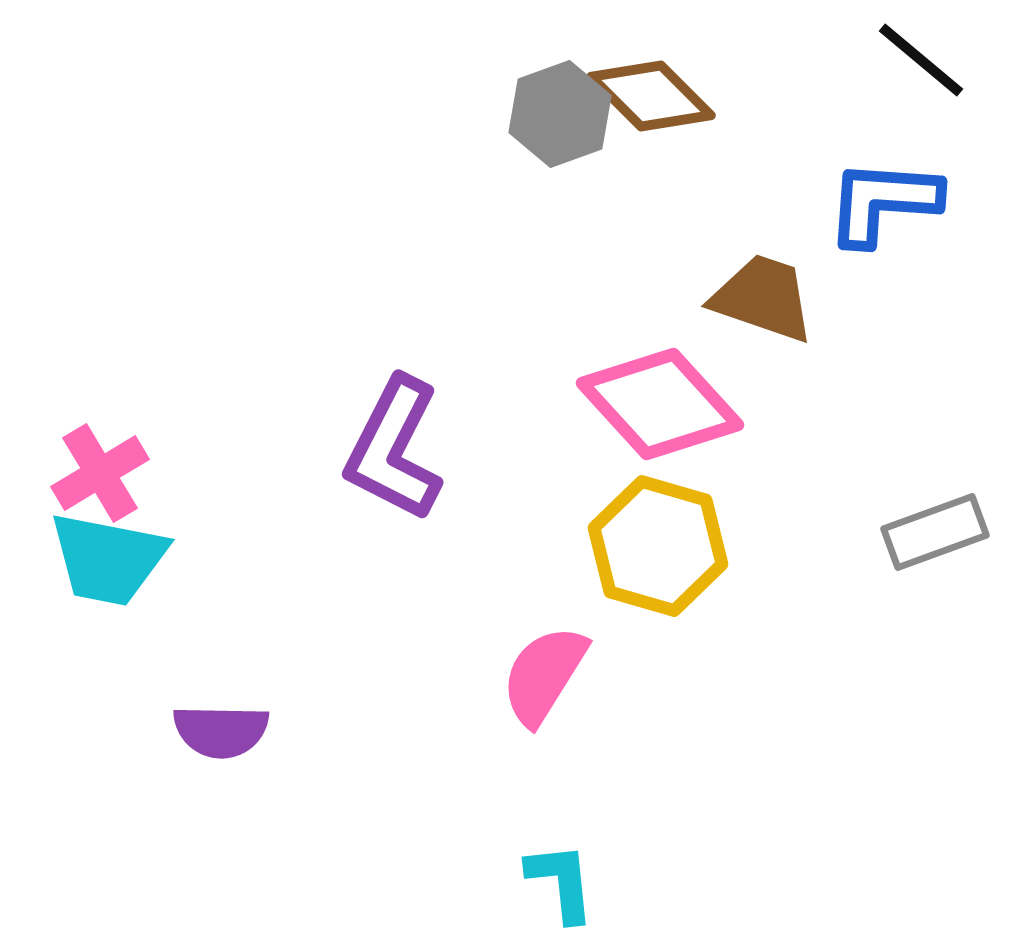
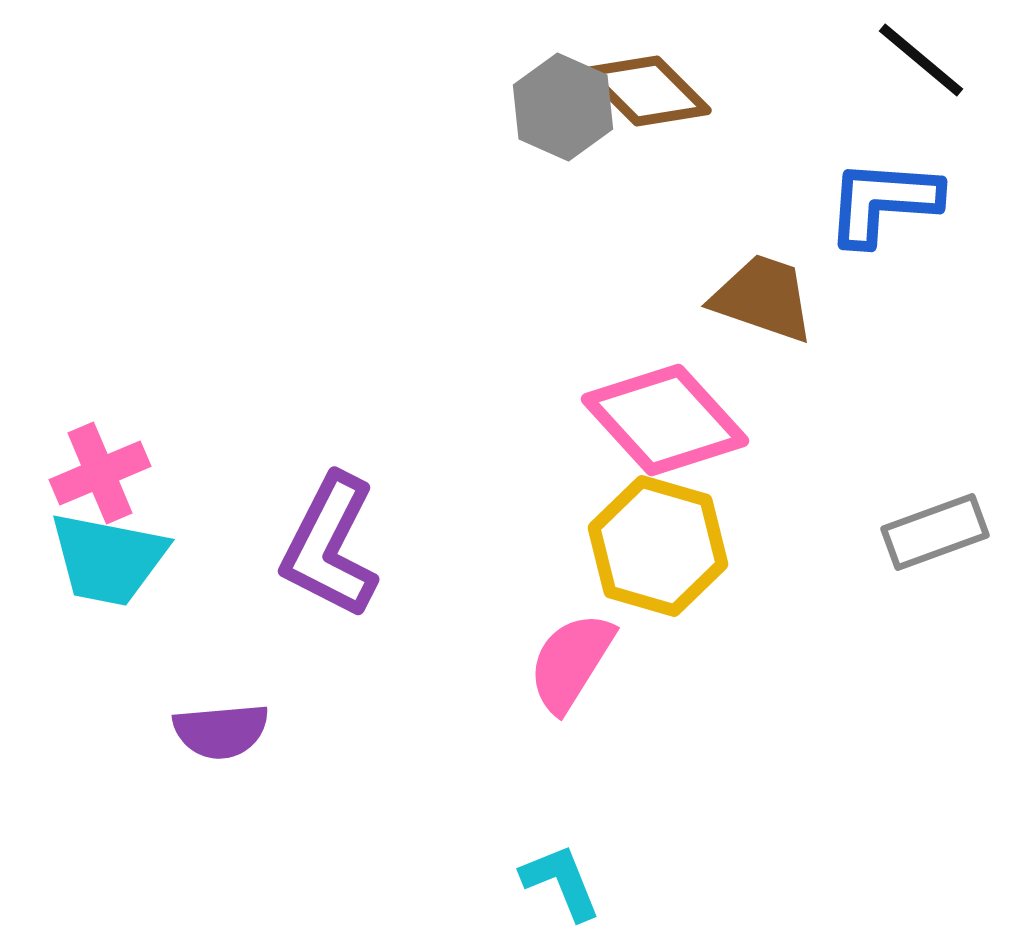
brown diamond: moved 4 px left, 5 px up
gray hexagon: moved 3 px right, 7 px up; rotated 16 degrees counterclockwise
pink diamond: moved 5 px right, 16 px down
purple L-shape: moved 64 px left, 97 px down
pink cross: rotated 8 degrees clockwise
pink semicircle: moved 27 px right, 13 px up
purple semicircle: rotated 6 degrees counterclockwise
cyan L-shape: rotated 16 degrees counterclockwise
